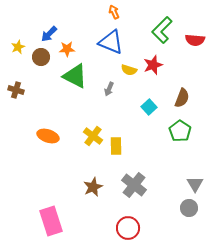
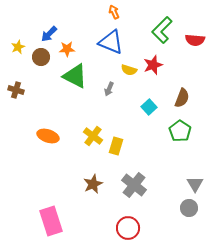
yellow rectangle: rotated 18 degrees clockwise
brown star: moved 3 px up
